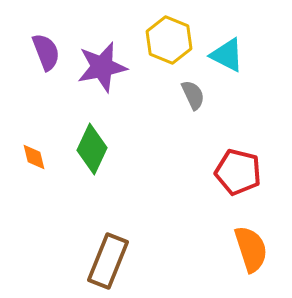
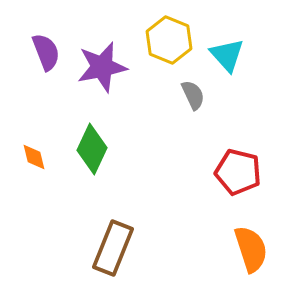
cyan triangle: rotated 21 degrees clockwise
brown rectangle: moved 5 px right, 13 px up
